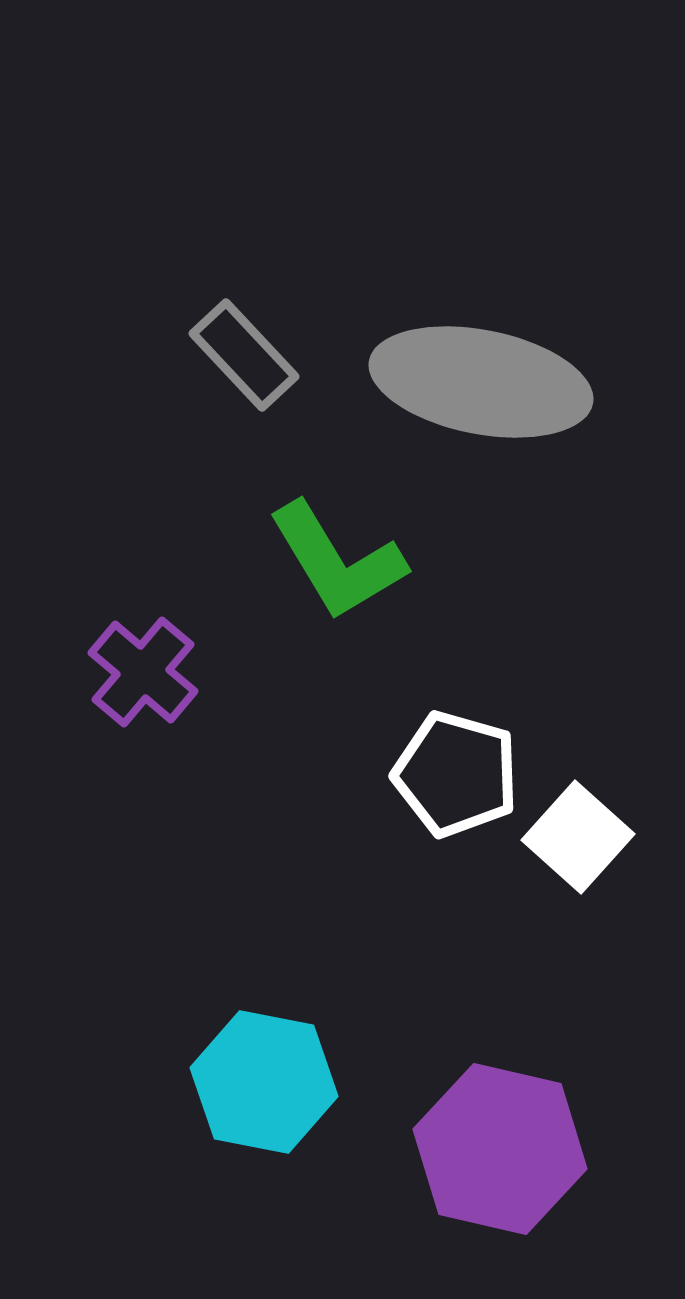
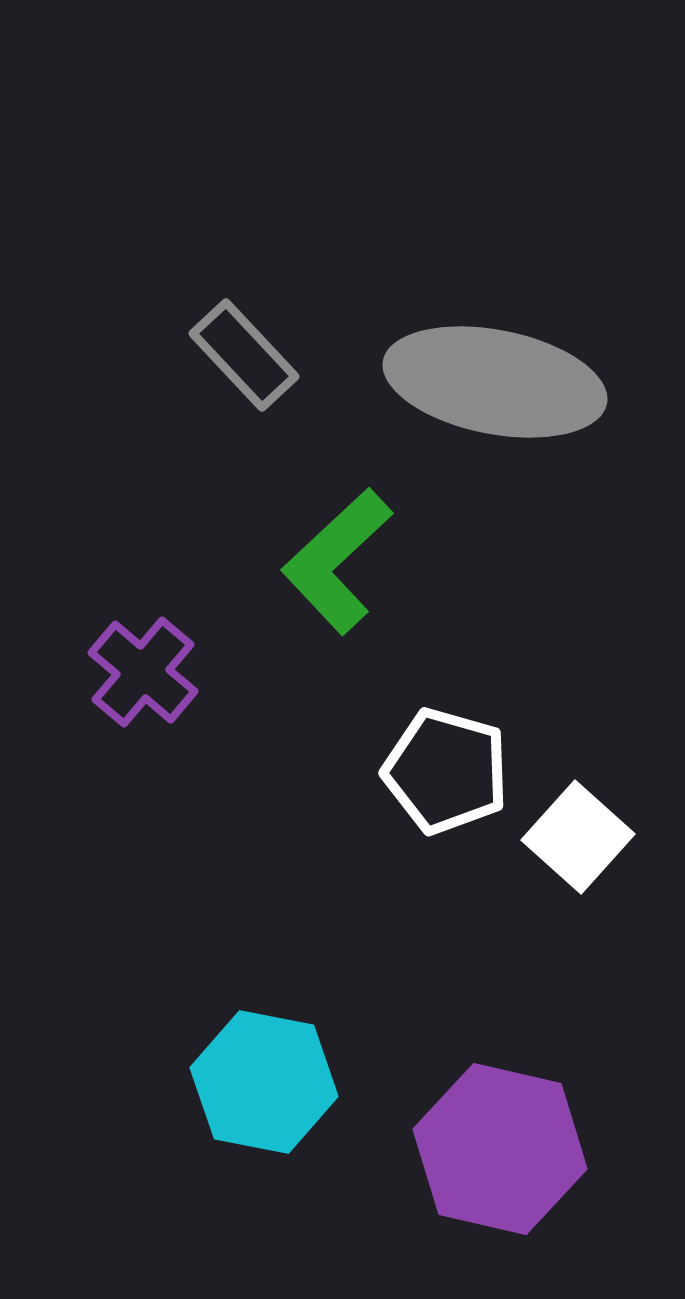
gray ellipse: moved 14 px right
green L-shape: rotated 78 degrees clockwise
white pentagon: moved 10 px left, 3 px up
